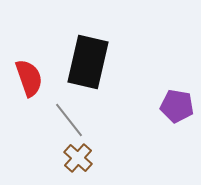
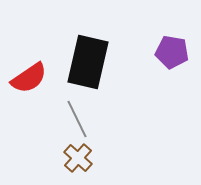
red semicircle: rotated 75 degrees clockwise
purple pentagon: moved 5 px left, 54 px up
gray line: moved 8 px right, 1 px up; rotated 12 degrees clockwise
